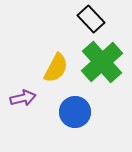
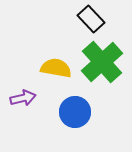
yellow semicircle: rotated 108 degrees counterclockwise
